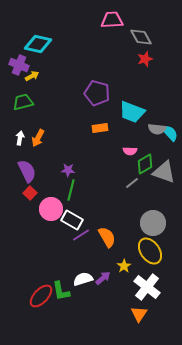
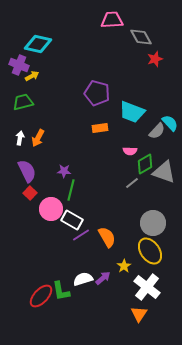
red star: moved 10 px right
gray semicircle: moved 2 px down; rotated 54 degrees counterclockwise
cyan semicircle: moved 10 px up
purple star: moved 4 px left, 1 px down
